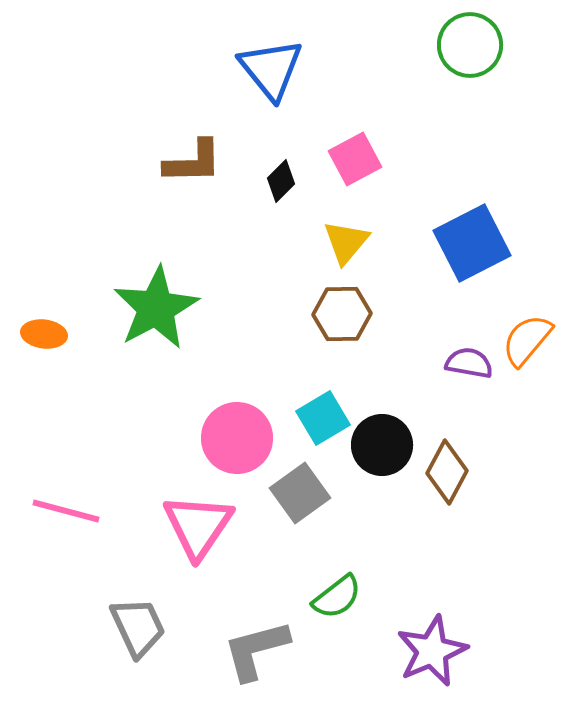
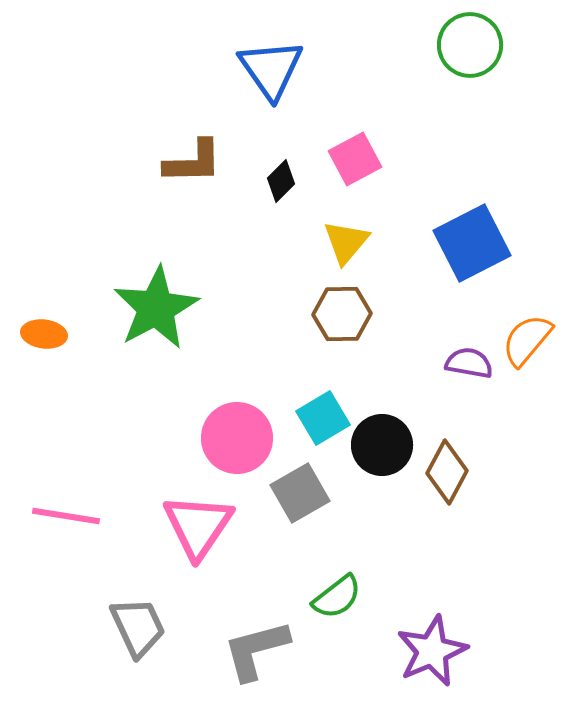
blue triangle: rotated 4 degrees clockwise
gray square: rotated 6 degrees clockwise
pink line: moved 5 px down; rotated 6 degrees counterclockwise
